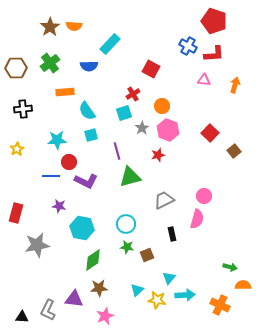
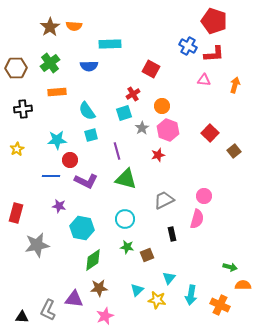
cyan rectangle at (110, 44): rotated 45 degrees clockwise
orange rectangle at (65, 92): moved 8 px left
red circle at (69, 162): moved 1 px right, 2 px up
green triangle at (130, 177): moved 4 px left, 2 px down; rotated 30 degrees clockwise
cyan circle at (126, 224): moved 1 px left, 5 px up
cyan arrow at (185, 295): moved 6 px right; rotated 102 degrees clockwise
